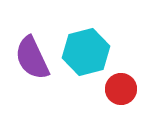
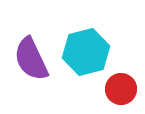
purple semicircle: moved 1 px left, 1 px down
